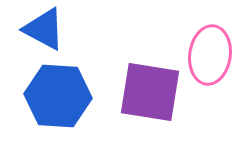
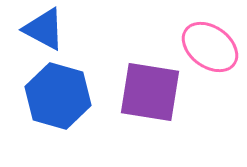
pink ellipse: moved 8 px up; rotated 62 degrees counterclockwise
blue hexagon: rotated 12 degrees clockwise
